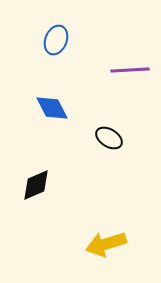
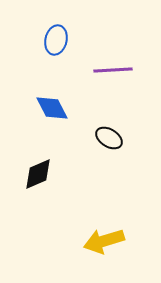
blue ellipse: rotated 8 degrees counterclockwise
purple line: moved 17 px left
black diamond: moved 2 px right, 11 px up
yellow arrow: moved 2 px left, 3 px up
